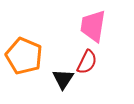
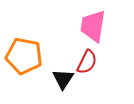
orange pentagon: rotated 12 degrees counterclockwise
